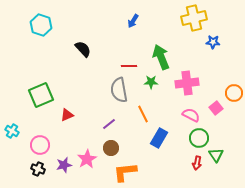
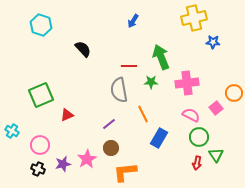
green circle: moved 1 px up
purple star: moved 1 px left, 1 px up
